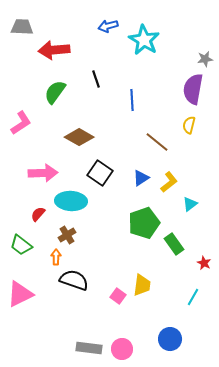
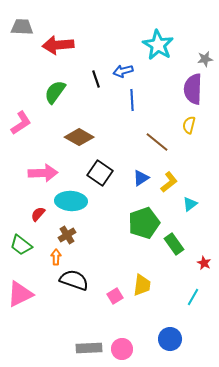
blue arrow: moved 15 px right, 45 px down
cyan star: moved 14 px right, 5 px down
red arrow: moved 4 px right, 5 px up
purple semicircle: rotated 8 degrees counterclockwise
pink square: moved 3 px left; rotated 21 degrees clockwise
gray rectangle: rotated 10 degrees counterclockwise
